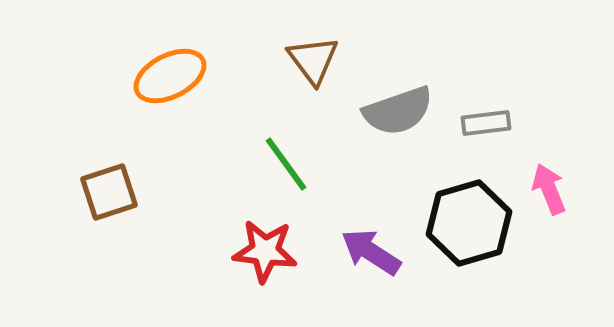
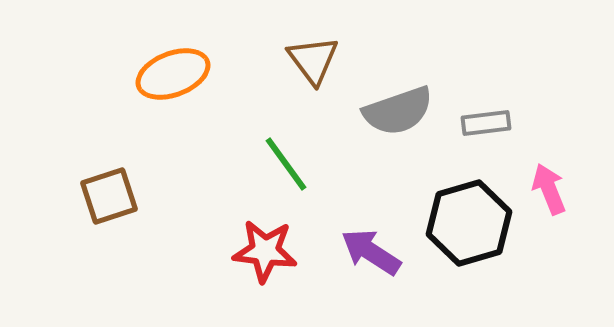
orange ellipse: moved 3 px right, 2 px up; rotated 6 degrees clockwise
brown square: moved 4 px down
